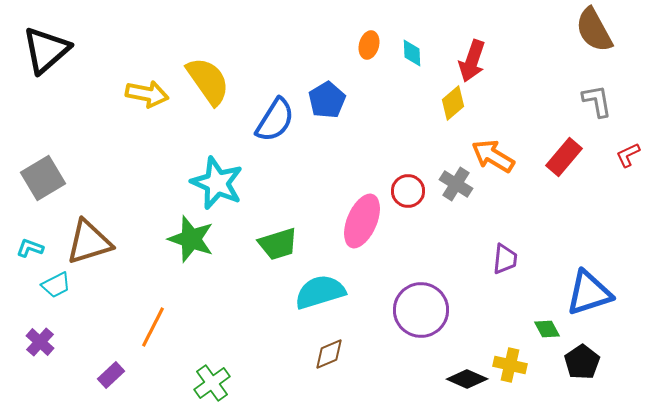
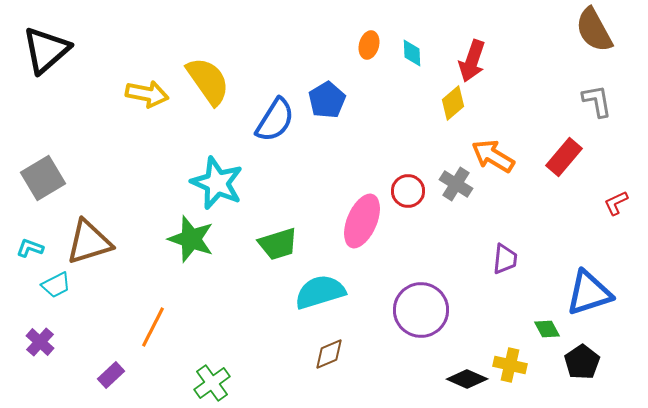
red L-shape: moved 12 px left, 48 px down
